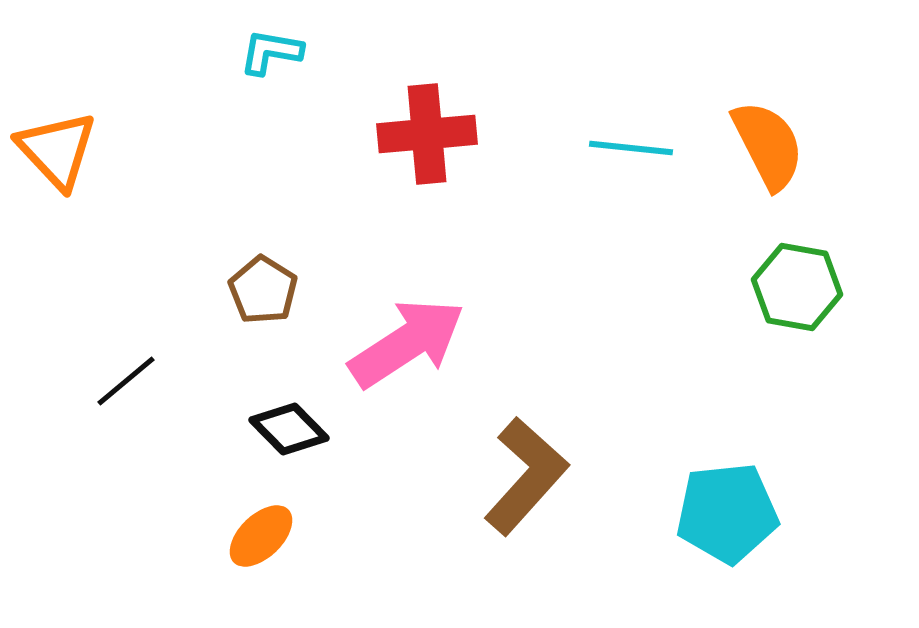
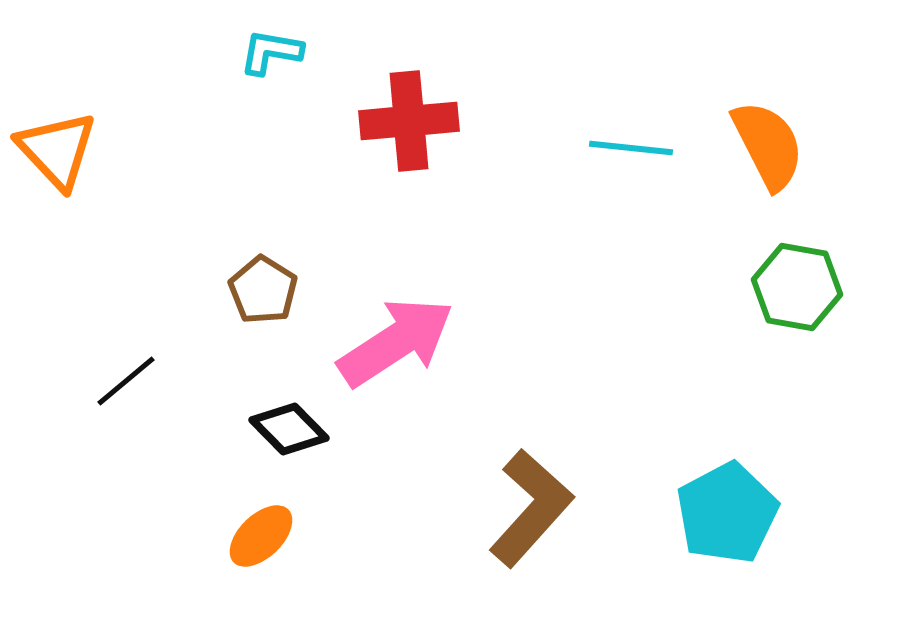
red cross: moved 18 px left, 13 px up
pink arrow: moved 11 px left, 1 px up
brown L-shape: moved 5 px right, 32 px down
cyan pentagon: rotated 22 degrees counterclockwise
